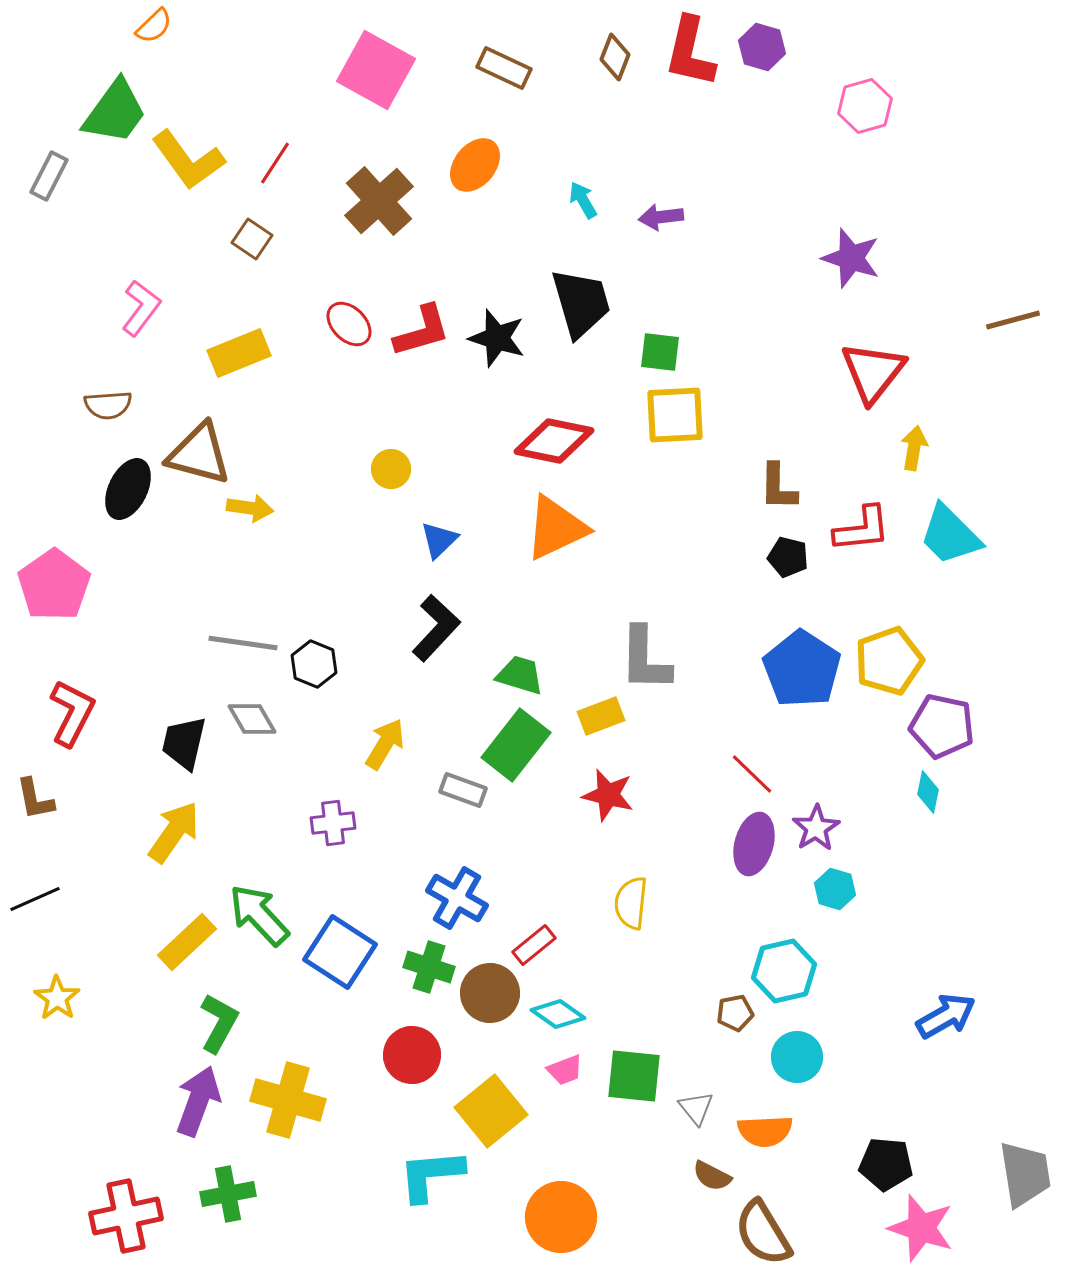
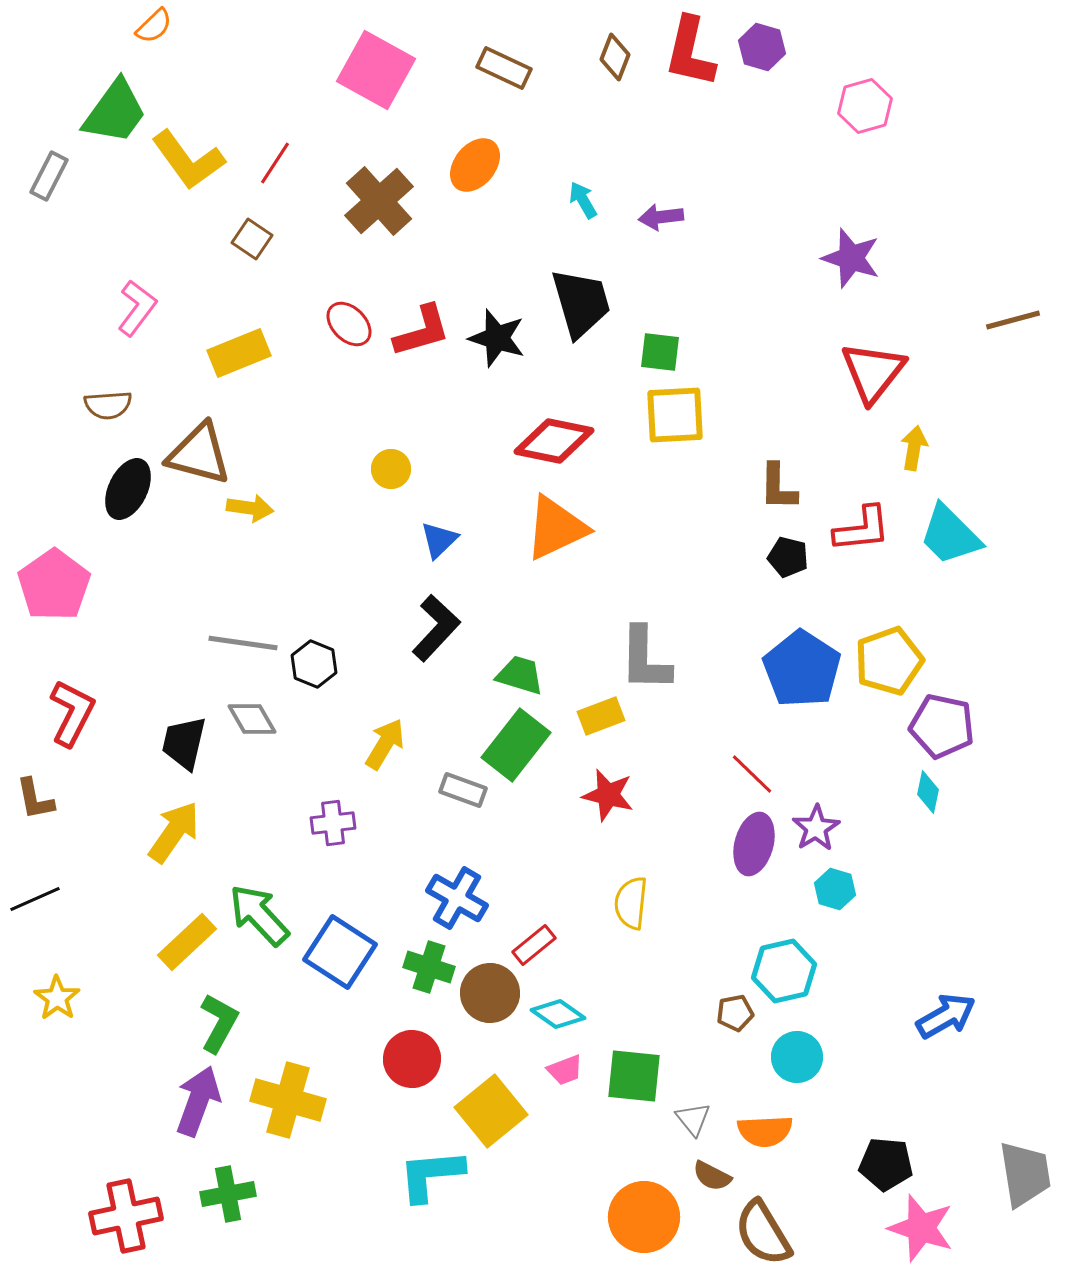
pink L-shape at (141, 308): moved 4 px left
red circle at (412, 1055): moved 4 px down
gray triangle at (696, 1108): moved 3 px left, 11 px down
orange circle at (561, 1217): moved 83 px right
